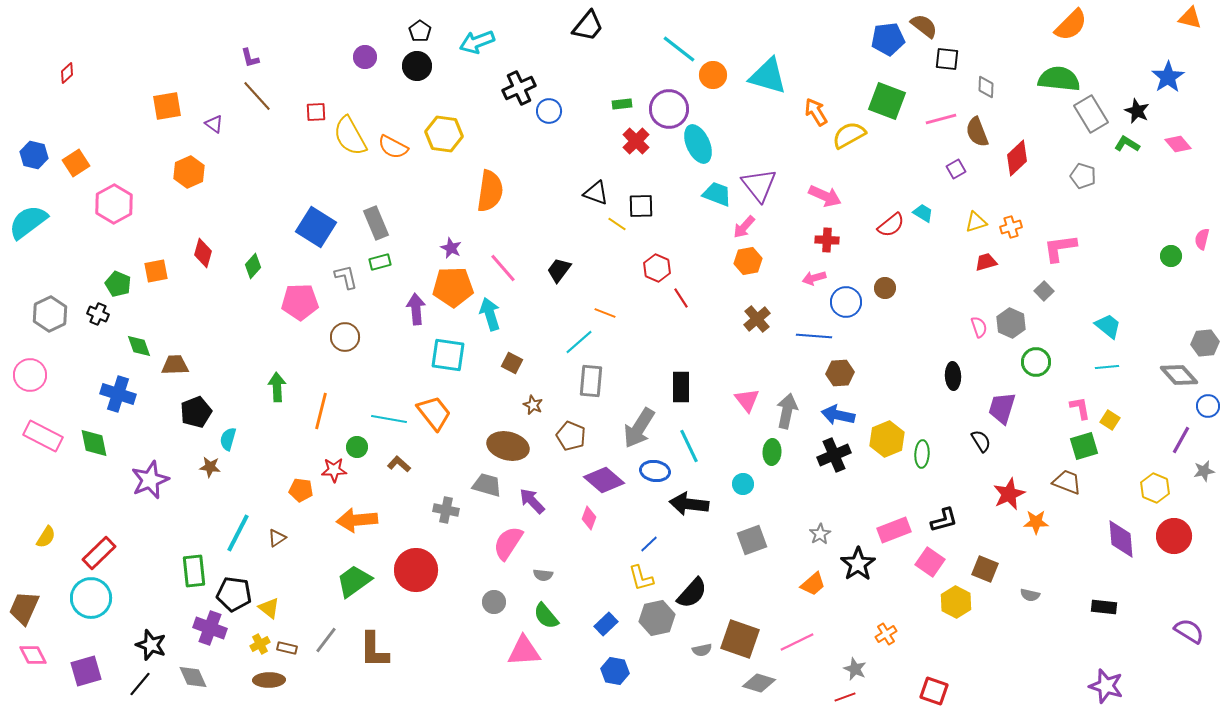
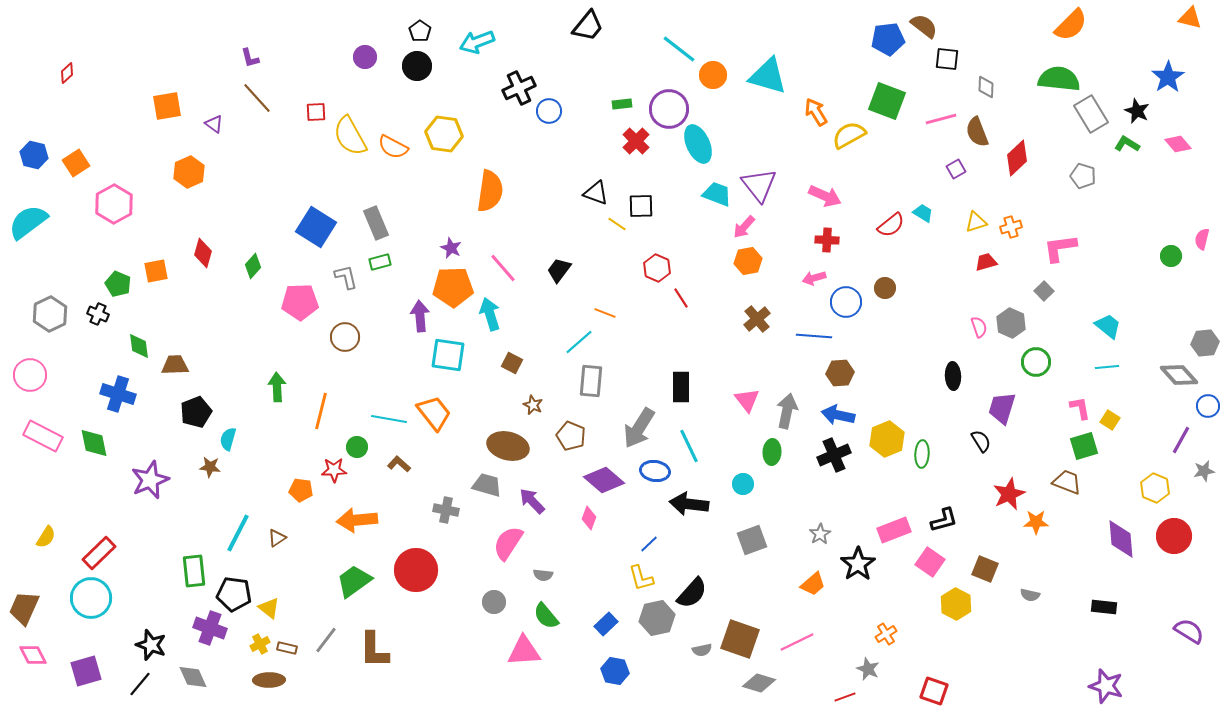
brown line at (257, 96): moved 2 px down
purple arrow at (416, 309): moved 4 px right, 7 px down
green diamond at (139, 346): rotated 12 degrees clockwise
yellow hexagon at (956, 602): moved 2 px down
gray star at (855, 669): moved 13 px right
